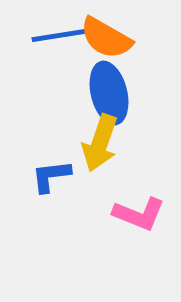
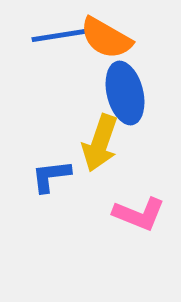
blue ellipse: moved 16 px right
